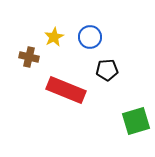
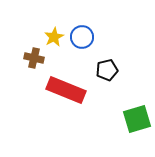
blue circle: moved 8 px left
brown cross: moved 5 px right, 1 px down
black pentagon: rotated 10 degrees counterclockwise
green square: moved 1 px right, 2 px up
